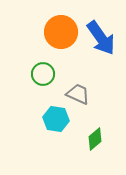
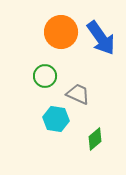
green circle: moved 2 px right, 2 px down
